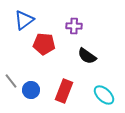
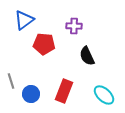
black semicircle: rotated 30 degrees clockwise
gray line: rotated 21 degrees clockwise
blue circle: moved 4 px down
